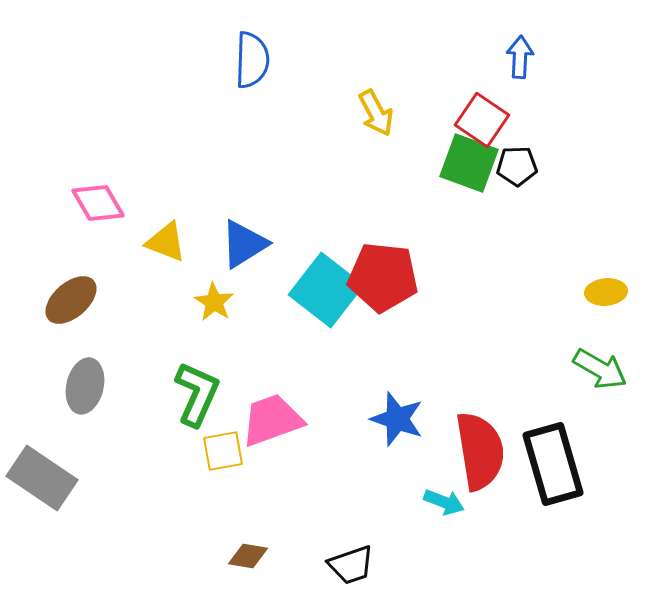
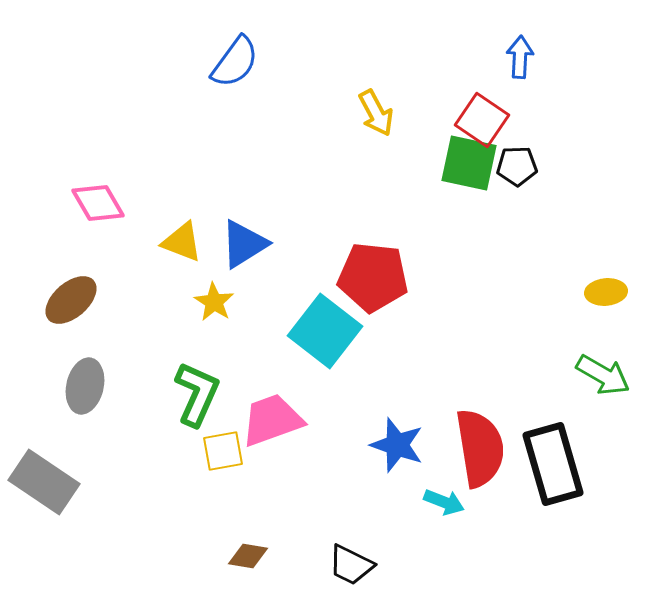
blue semicircle: moved 17 px left, 2 px down; rotated 34 degrees clockwise
green square: rotated 8 degrees counterclockwise
yellow triangle: moved 16 px right
red pentagon: moved 10 px left
cyan square: moved 1 px left, 41 px down
green arrow: moved 3 px right, 6 px down
blue star: moved 26 px down
red semicircle: moved 3 px up
gray rectangle: moved 2 px right, 4 px down
black trapezoid: rotated 45 degrees clockwise
